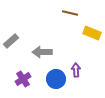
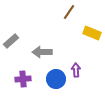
brown line: moved 1 px left, 1 px up; rotated 70 degrees counterclockwise
purple cross: rotated 28 degrees clockwise
